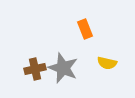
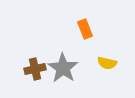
gray star: rotated 12 degrees clockwise
